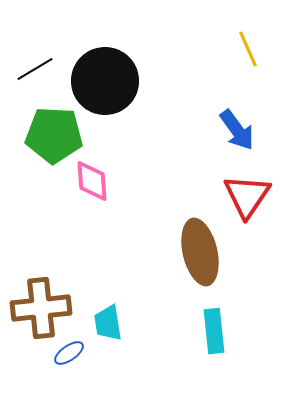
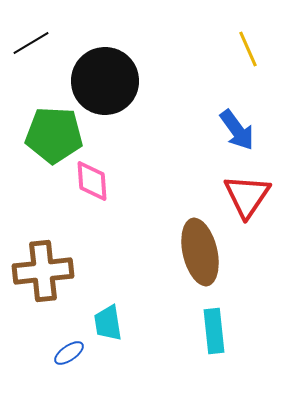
black line: moved 4 px left, 26 px up
brown cross: moved 2 px right, 37 px up
